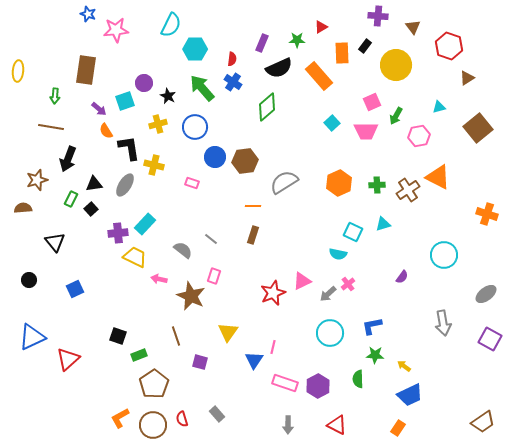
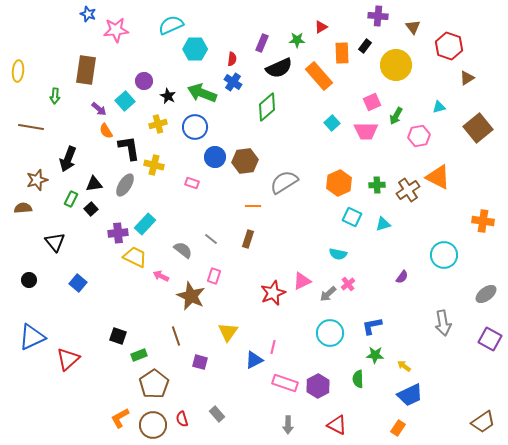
cyan semicircle at (171, 25): rotated 140 degrees counterclockwise
purple circle at (144, 83): moved 2 px up
green arrow at (202, 88): moved 5 px down; rotated 28 degrees counterclockwise
cyan square at (125, 101): rotated 24 degrees counterclockwise
brown line at (51, 127): moved 20 px left
orange cross at (487, 214): moved 4 px left, 7 px down; rotated 10 degrees counterclockwise
cyan square at (353, 232): moved 1 px left, 15 px up
brown rectangle at (253, 235): moved 5 px left, 4 px down
pink arrow at (159, 279): moved 2 px right, 3 px up; rotated 14 degrees clockwise
blue square at (75, 289): moved 3 px right, 6 px up; rotated 24 degrees counterclockwise
blue triangle at (254, 360): rotated 30 degrees clockwise
